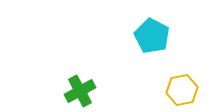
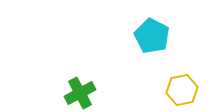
green cross: moved 2 px down
